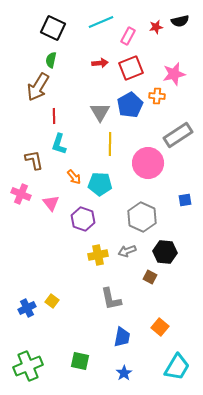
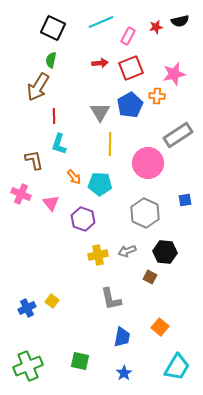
gray hexagon: moved 3 px right, 4 px up
